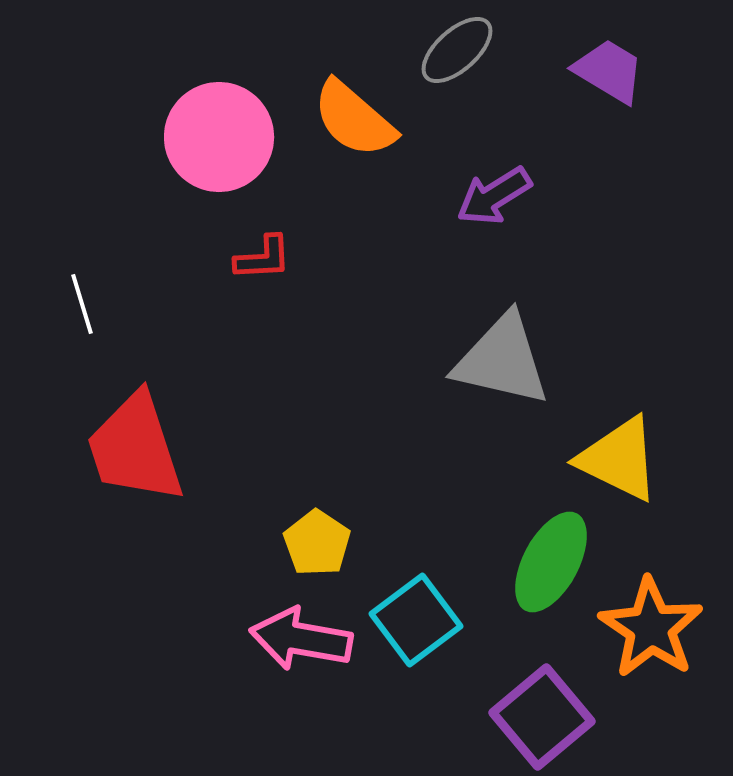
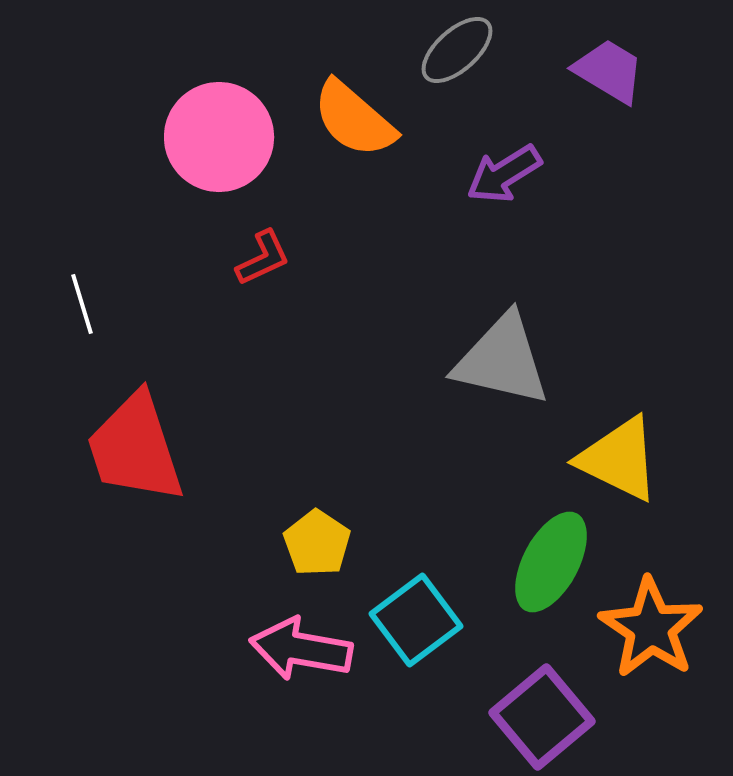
purple arrow: moved 10 px right, 22 px up
red L-shape: rotated 22 degrees counterclockwise
pink arrow: moved 10 px down
